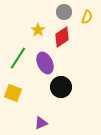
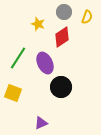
yellow star: moved 6 px up; rotated 16 degrees counterclockwise
